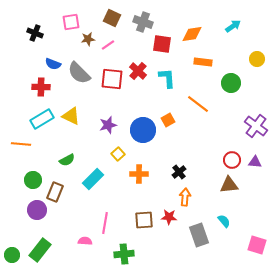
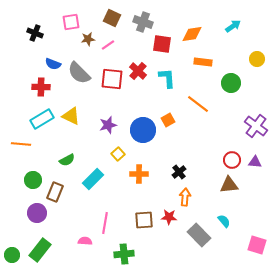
purple circle at (37, 210): moved 3 px down
gray rectangle at (199, 235): rotated 25 degrees counterclockwise
